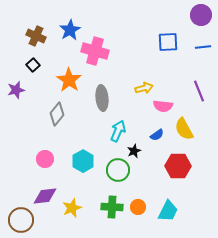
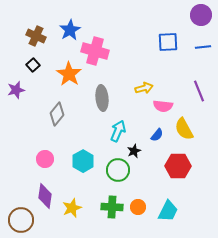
orange star: moved 6 px up
blue semicircle: rotated 16 degrees counterclockwise
purple diamond: rotated 75 degrees counterclockwise
